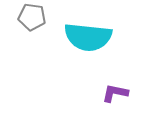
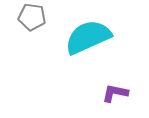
cyan semicircle: rotated 150 degrees clockwise
